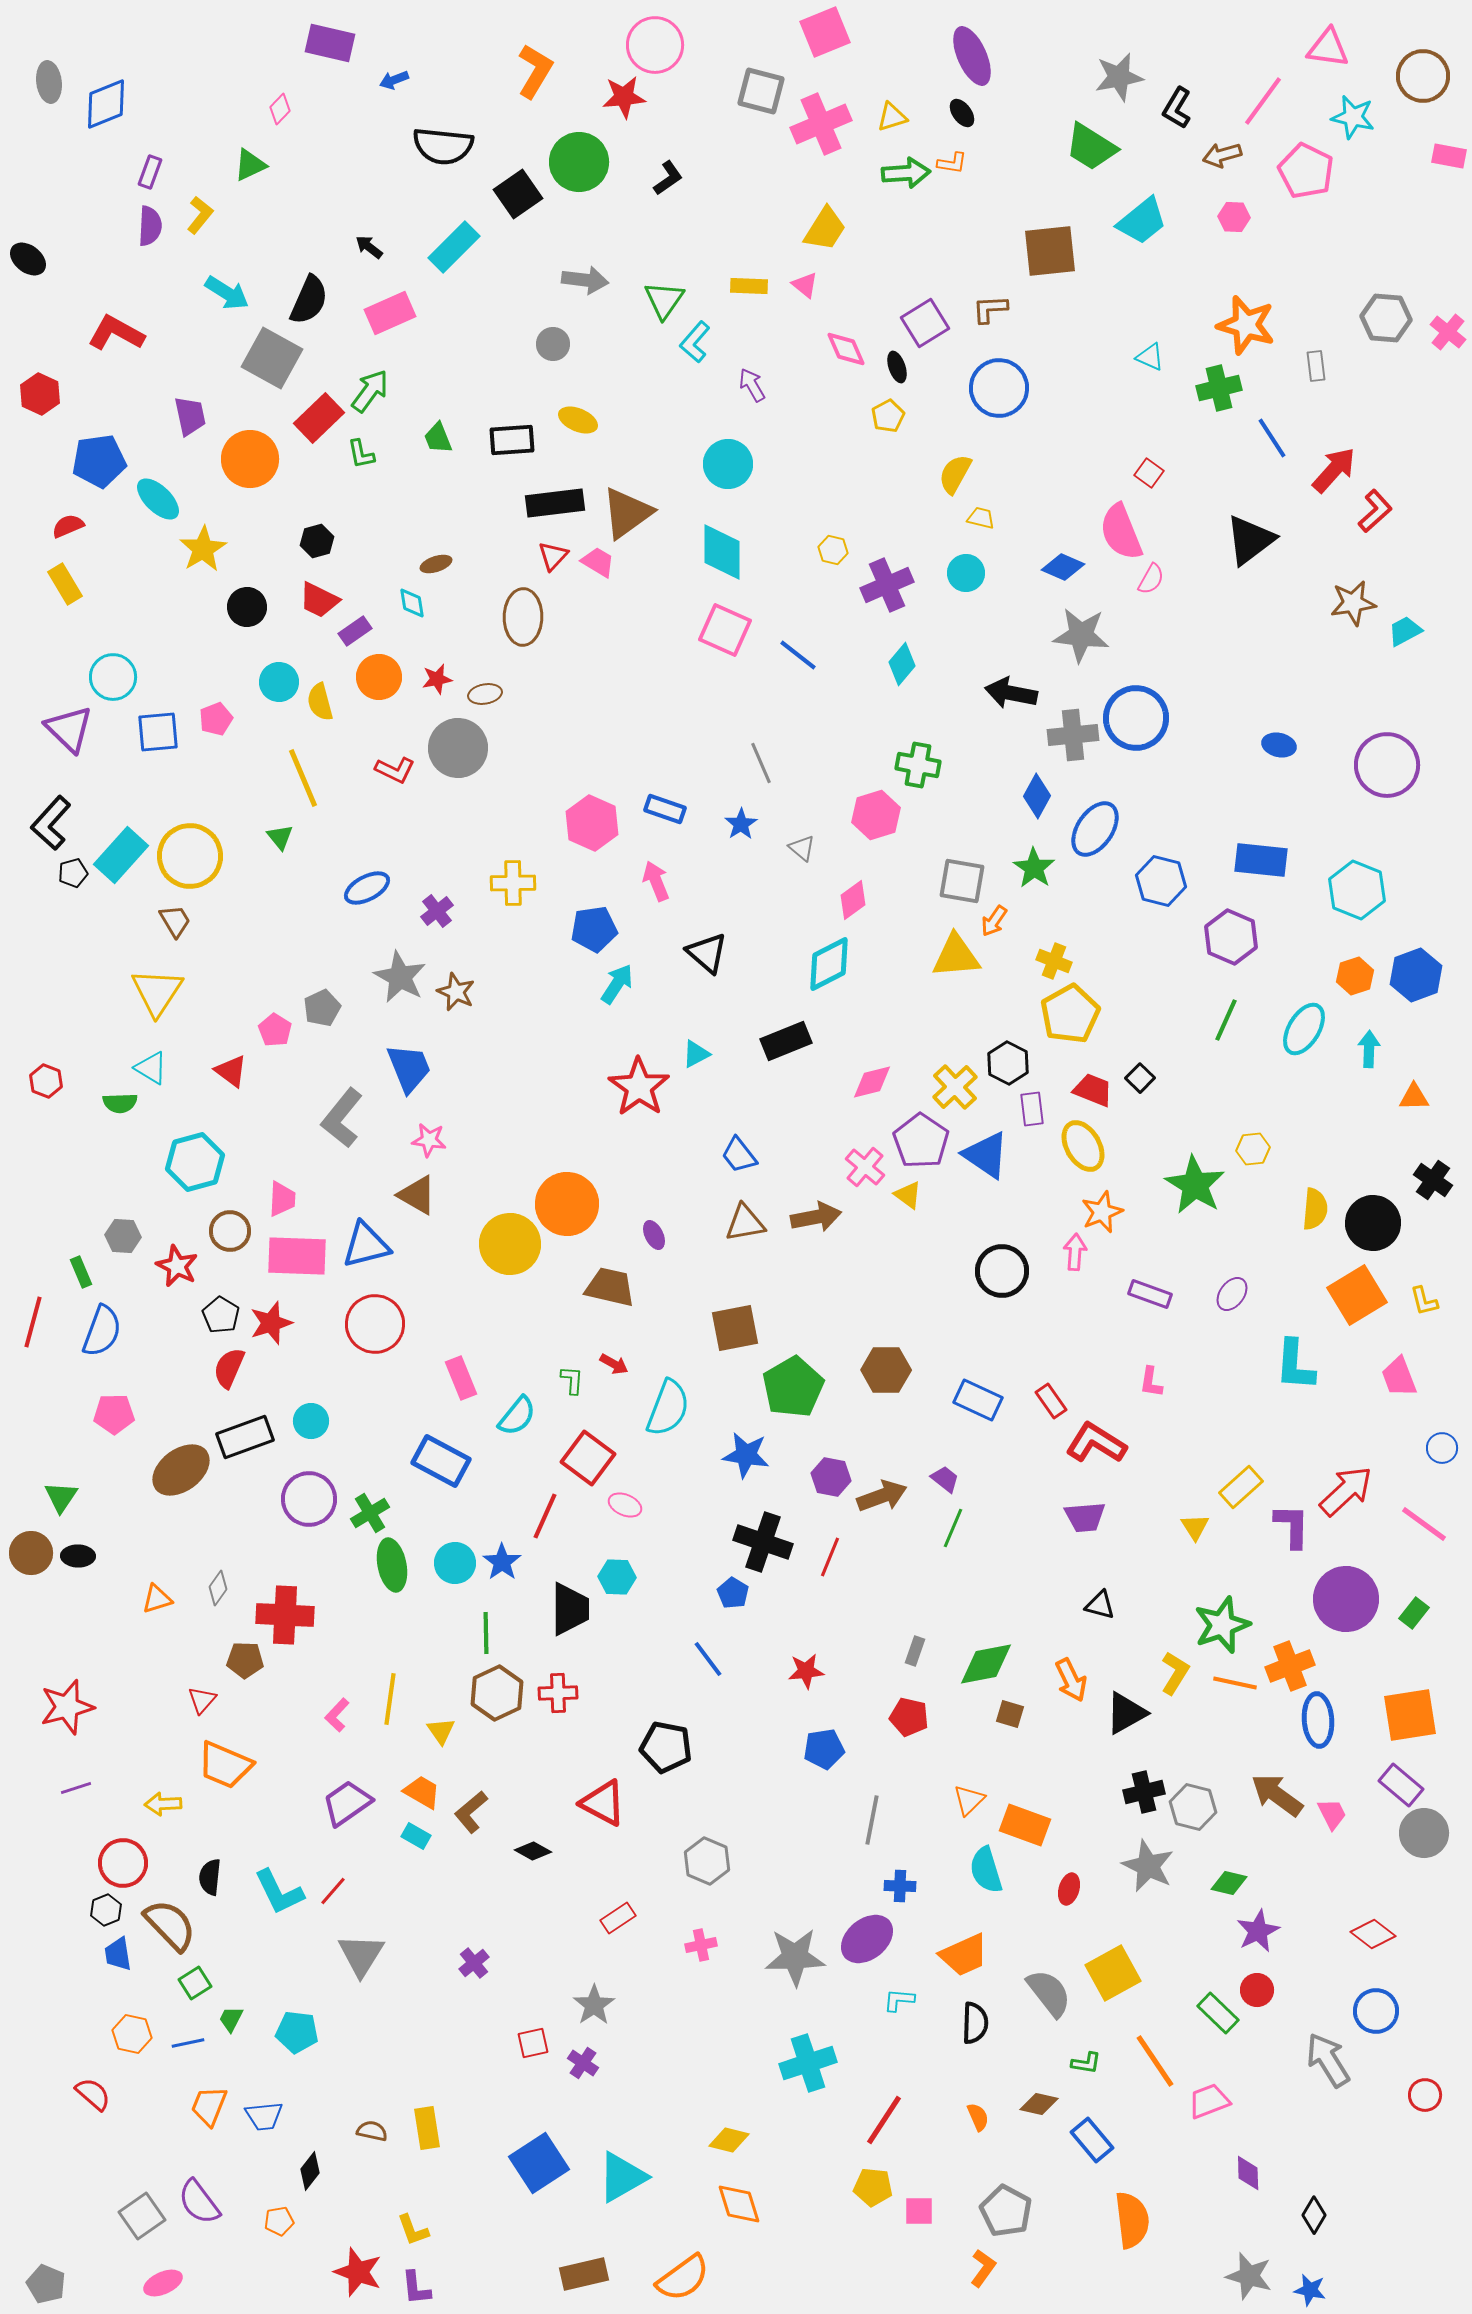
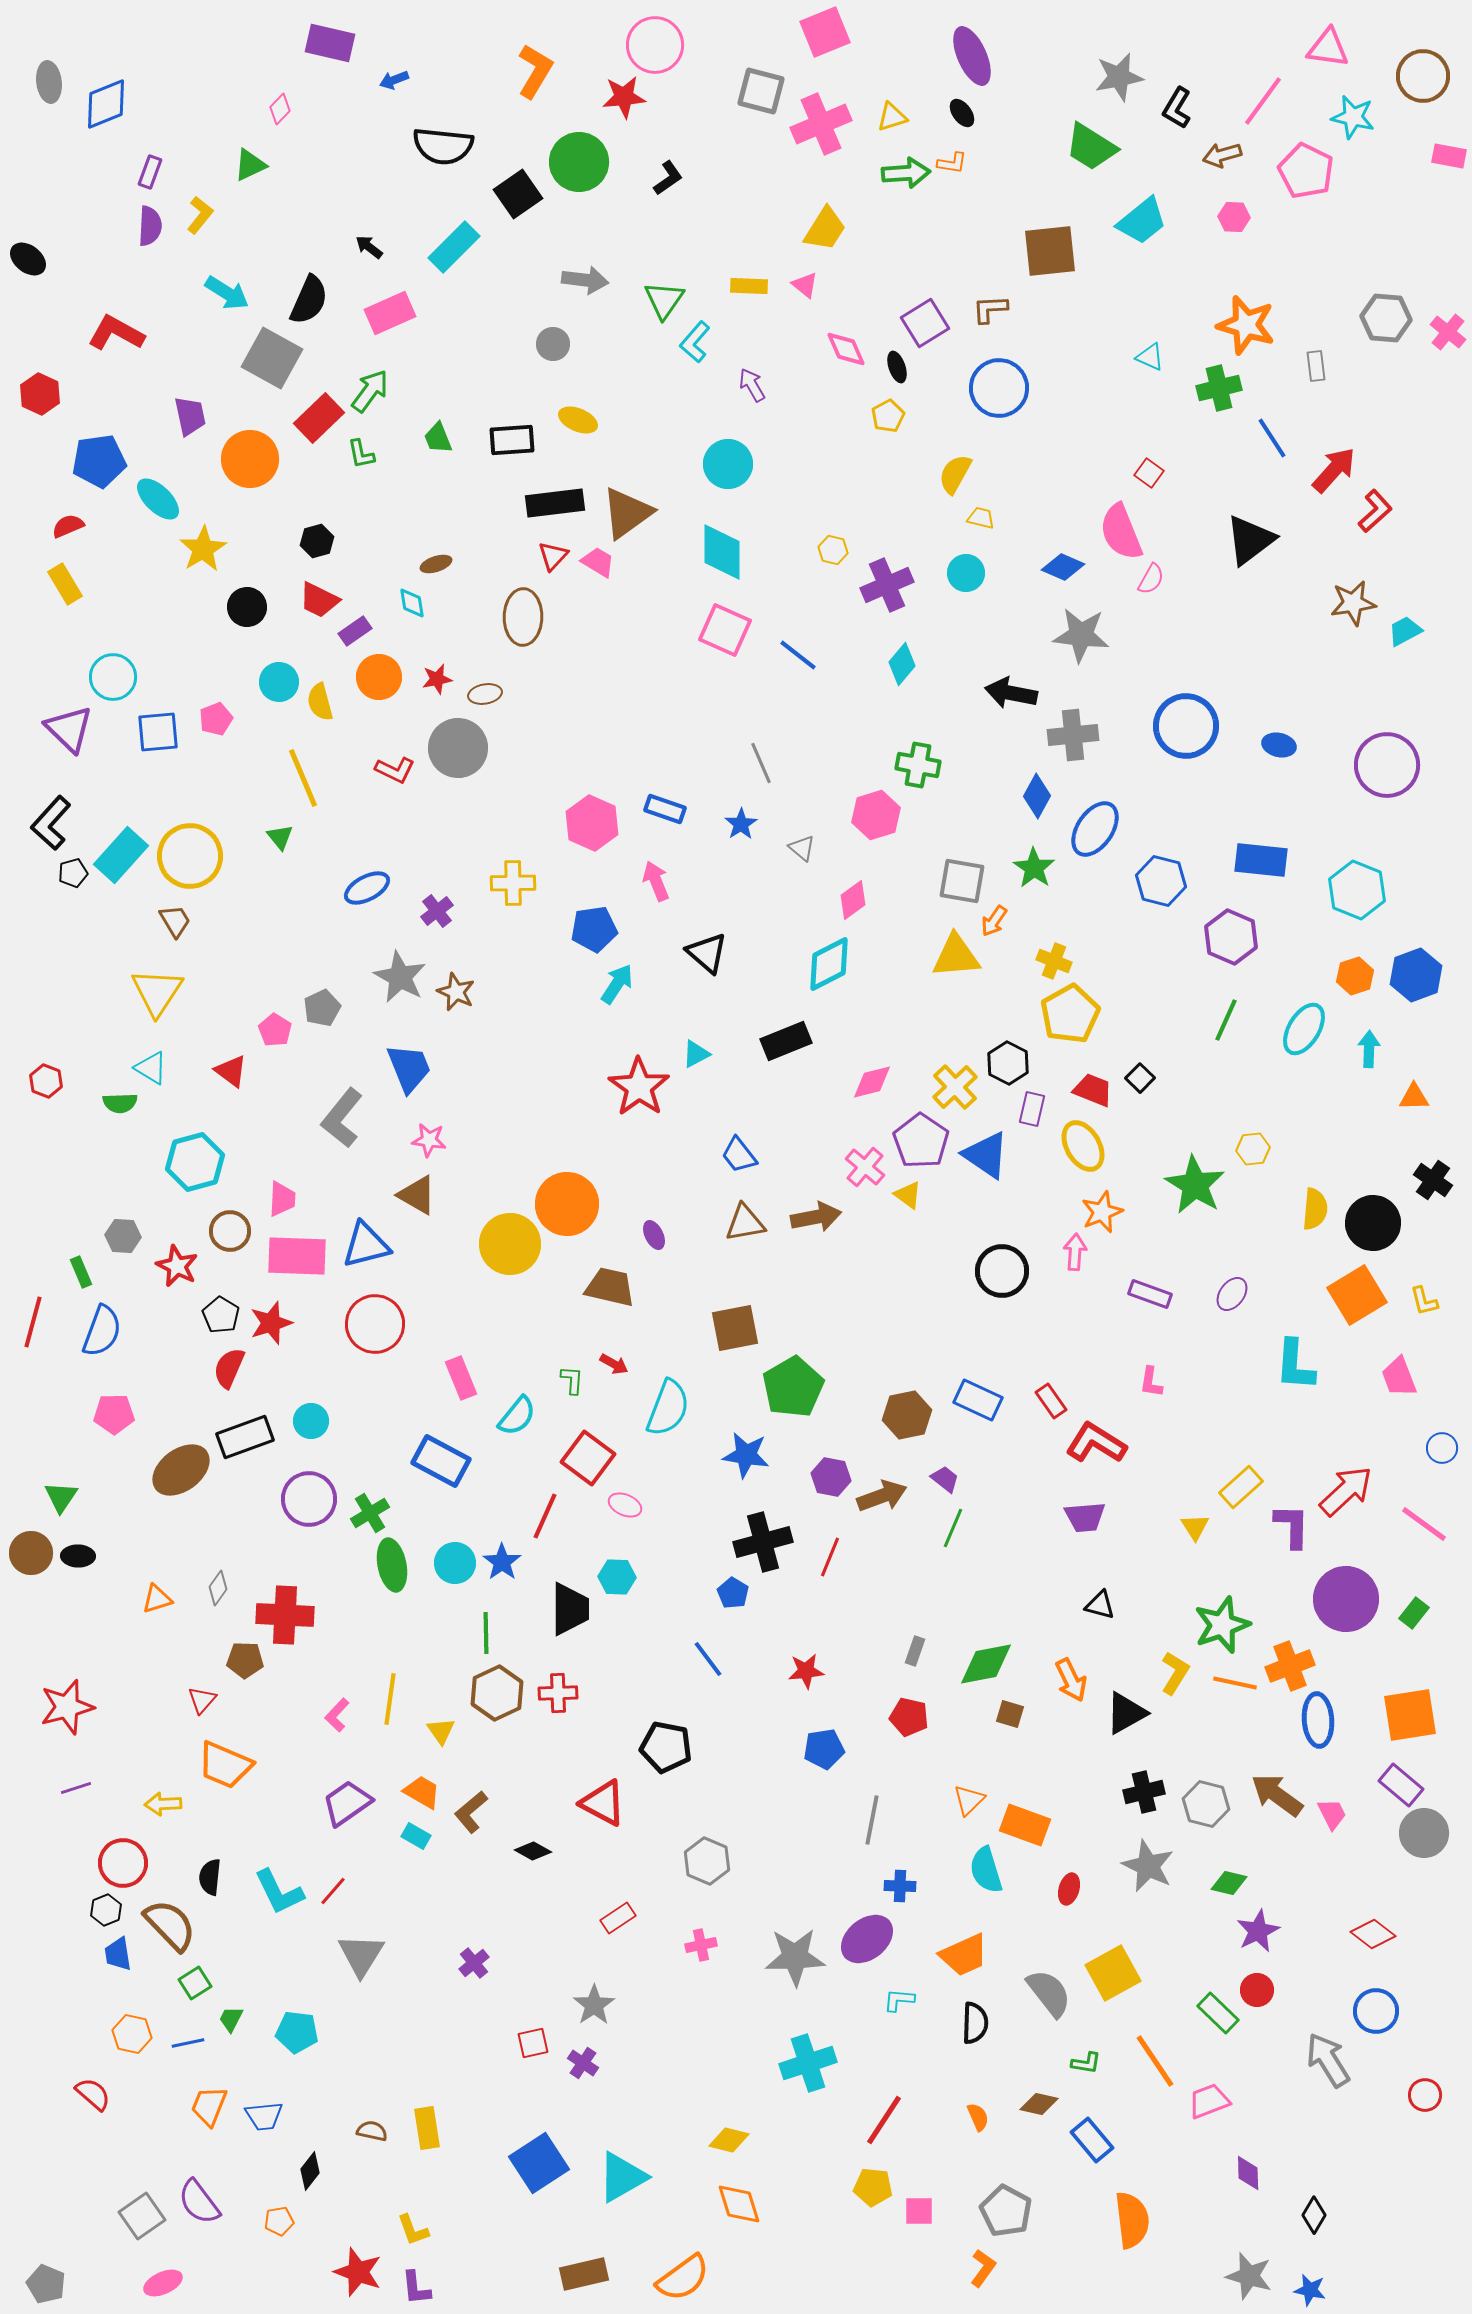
blue circle at (1136, 718): moved 50 px right, 8 px down
purple rectangle at (1032, 1109): rotated 20 degrees clockwise
brown hexagon at (886, 1370): moved 21 px right, 45 px down; rotated 12 degrees counterclockwise
black cross at (763, 1542): rotated 34 degrees counterclockwise
gray hexagon at (1193, 1807): moved 13 px right, 3 px up
